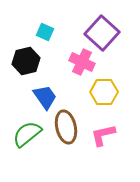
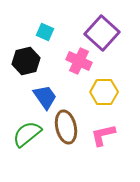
pink cross: moved 3 px left, 1 px up
